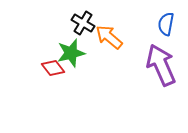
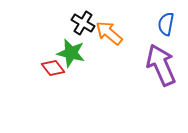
orange arrow: moved 4 px up
green star: rotated 28 degrees clockwise
